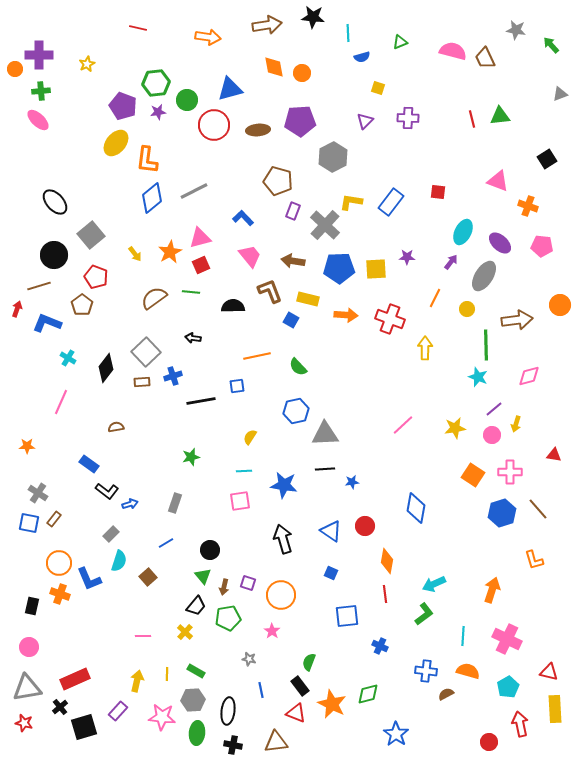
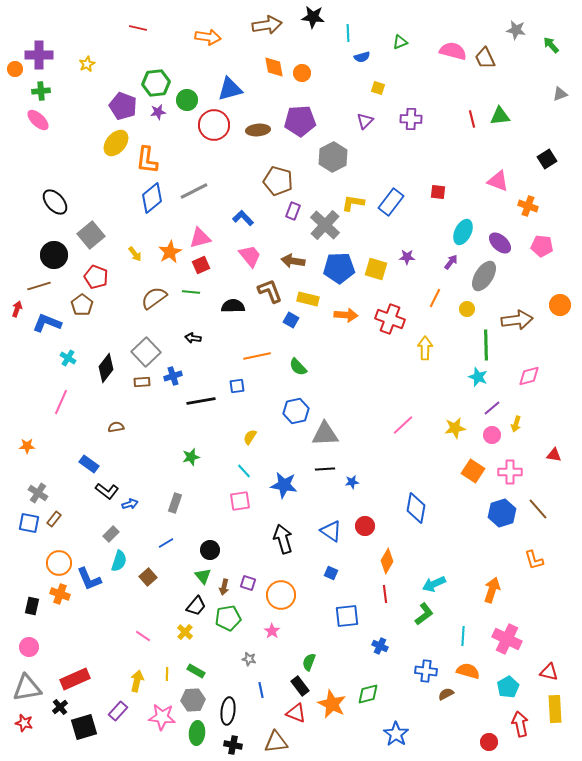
purple cross at (408, 118): moved 3 px right, 1 px down
yellow L-shape at (351, 202): moved 2 px right, 1 px down
yellow square at (376, 269): rotated 20 degrees clockwise
purple line at (494, 409): moved 2 px left, 1 px up
cyan line at (244, 471): rotated 49 degrees clockwise
orange square at (473, 475): moved 4 px up
orange diamond at (387, 561): rotated 20 degrees clockwise
pink line at (143, 636): rotated 35 degrees clockwise
